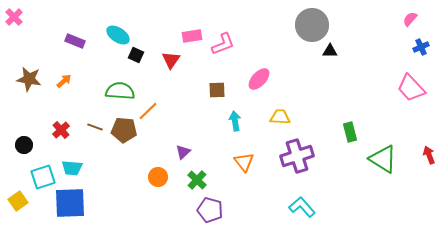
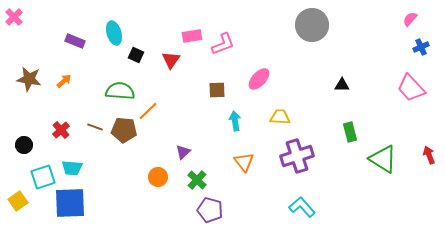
cyan ellipse: moved 4 px left, 2 px up; rotated 40 degrees clockwise
black triangle: moved 12 px right, 34 px down
